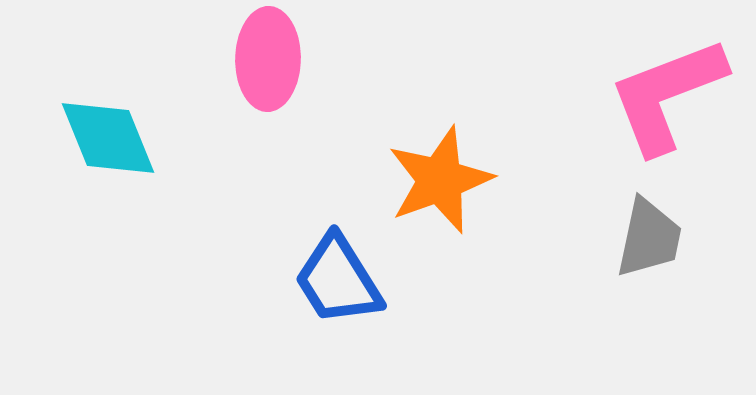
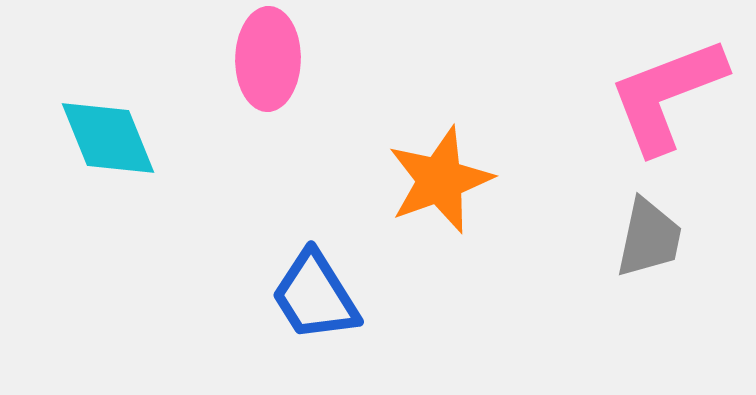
blue trapezoid: moved 23 px left, 16 px down
